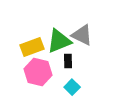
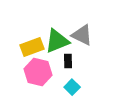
green triangle: moved 2 px left
